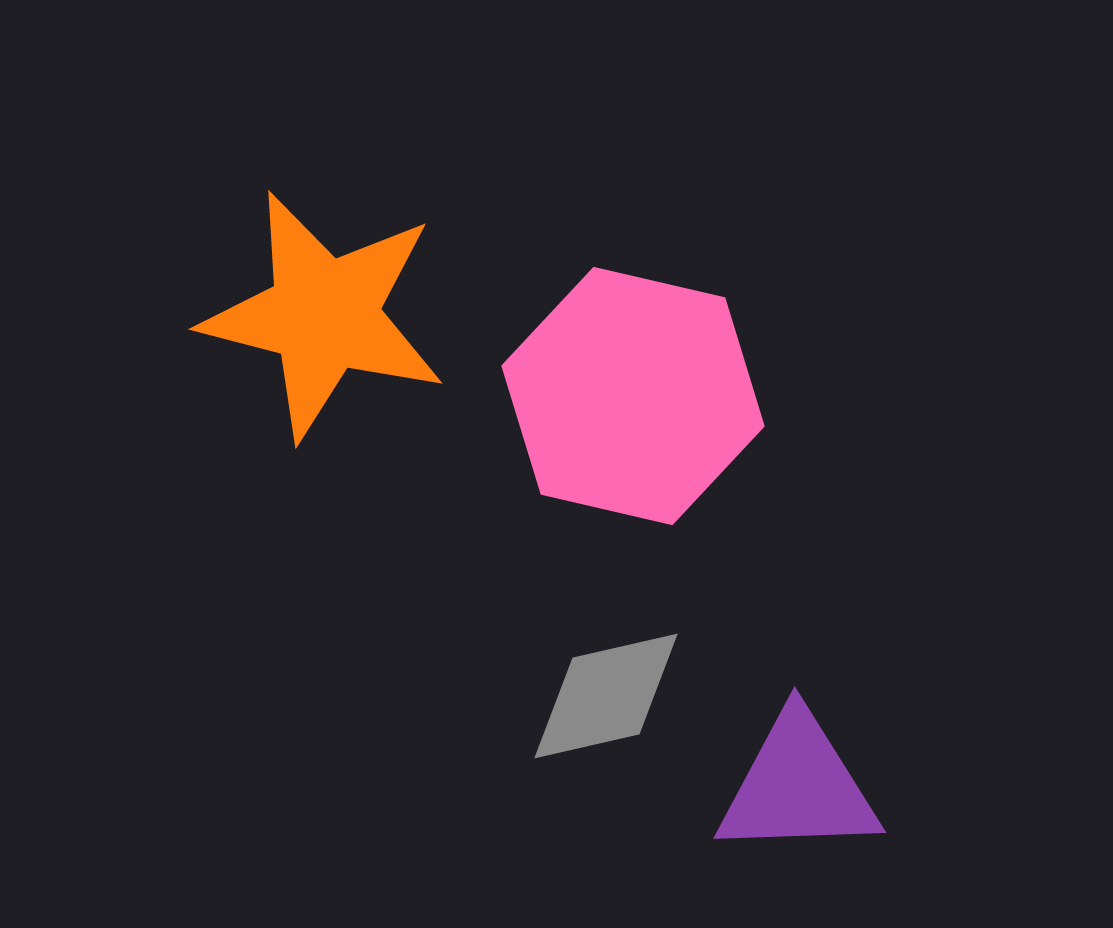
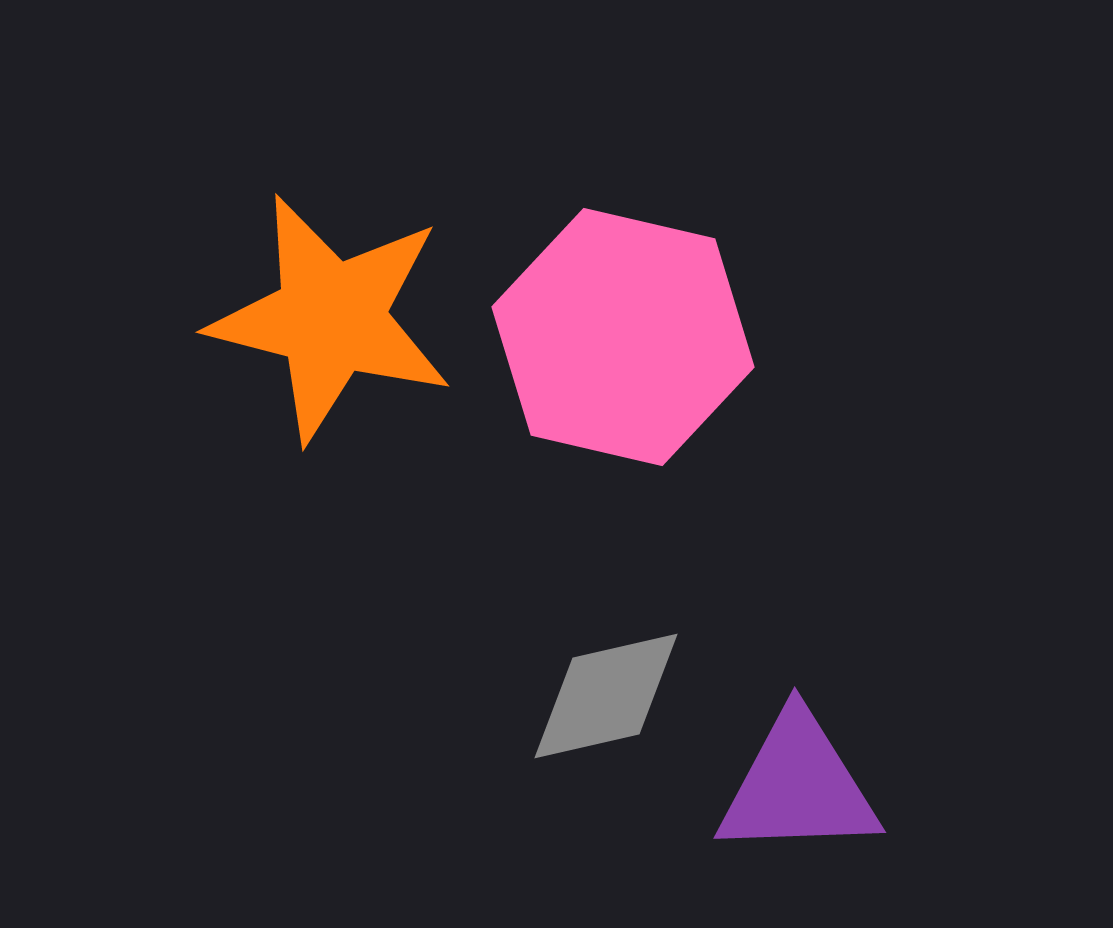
orange star: moved 7 px right, 3 px down
pink hexagon: moved 10 px left, 59 px up
